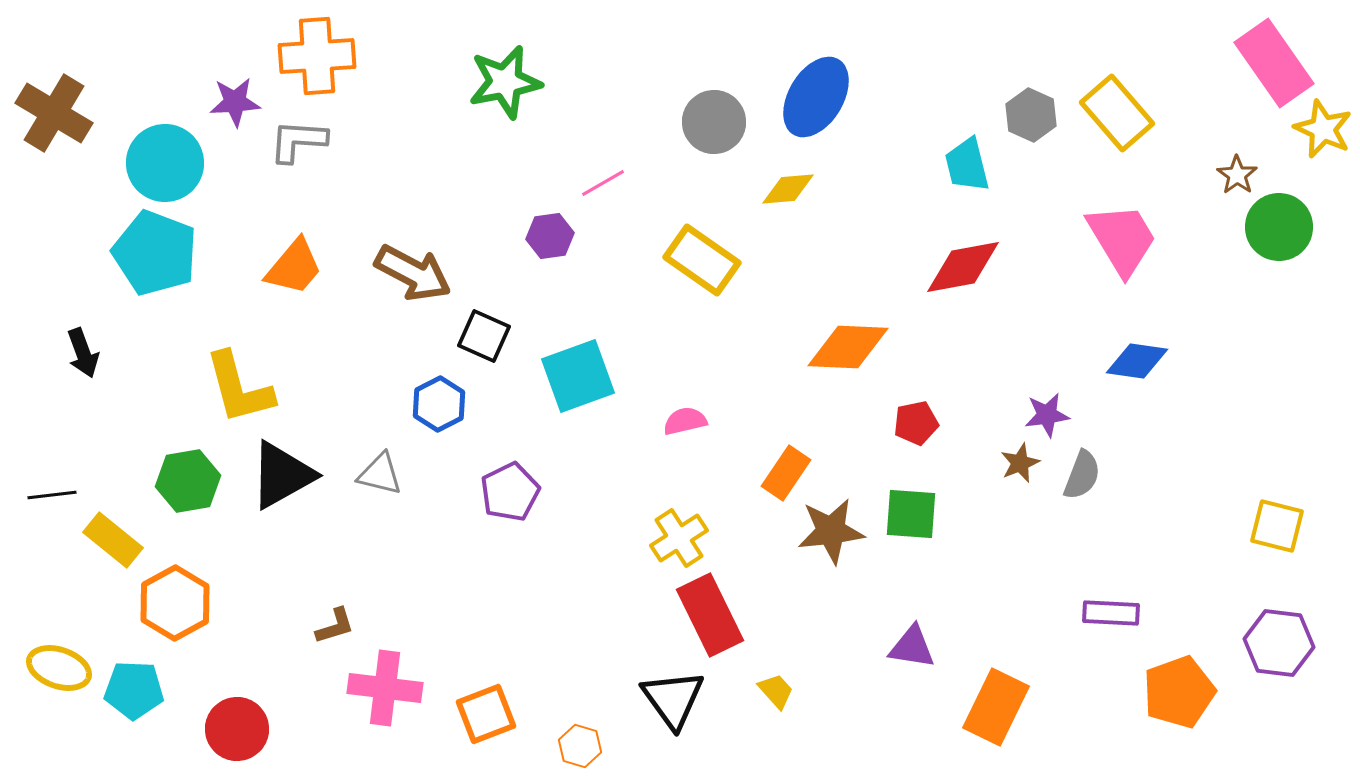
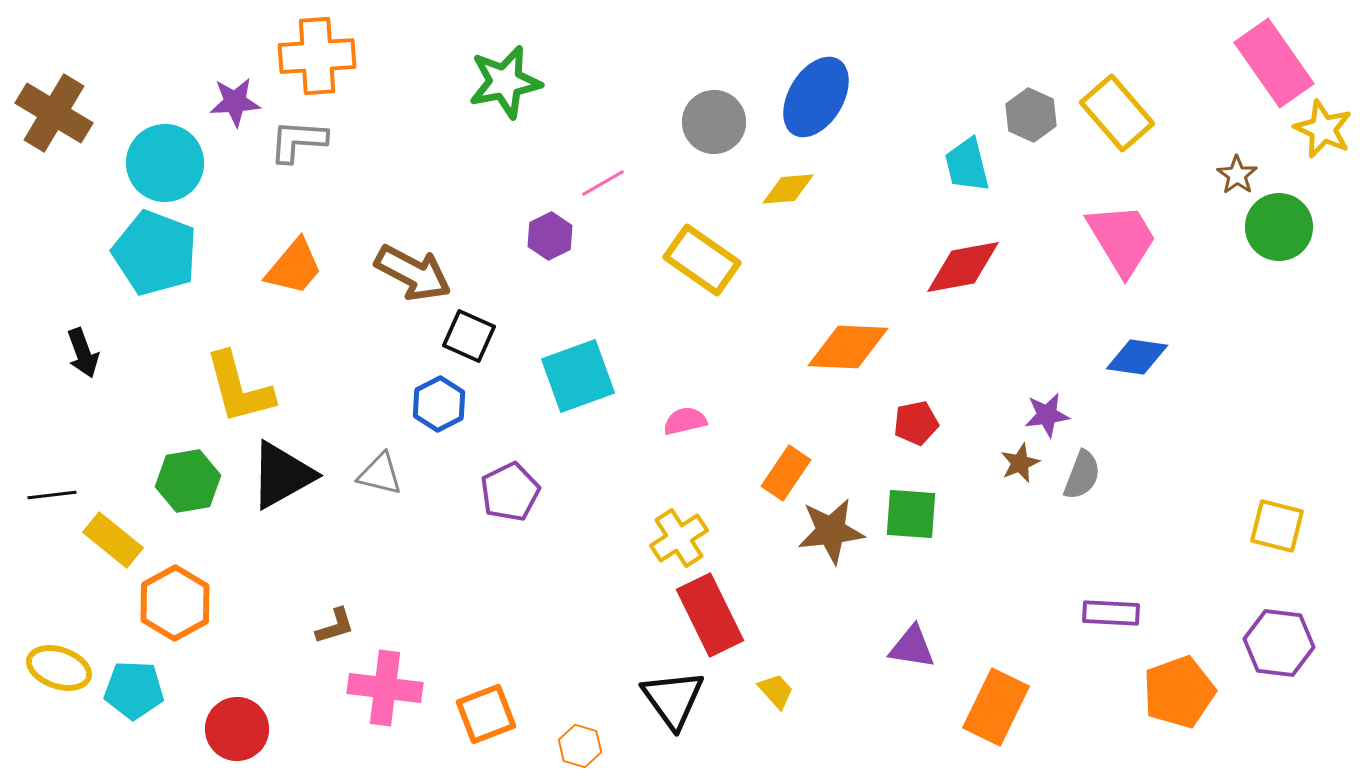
purple hexagon at (550, 236): rotated 18 degrees counterclockwise
black square at (484, 336): moved 15 px left
blue diamond at (1137, 361): moved 4 px up
